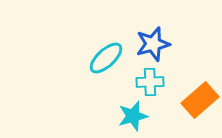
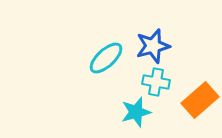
blue star: moved 2 px down
cyan cross: moved 6 px right; rotated 12 degrees clockwise
cyan star: moved 3 px right, 4 px up
